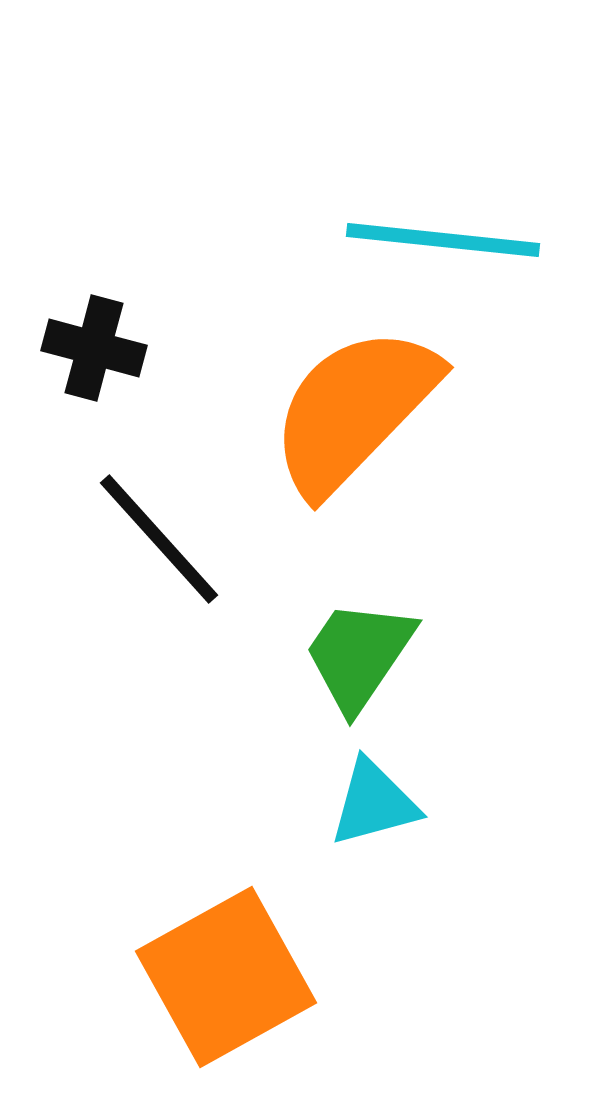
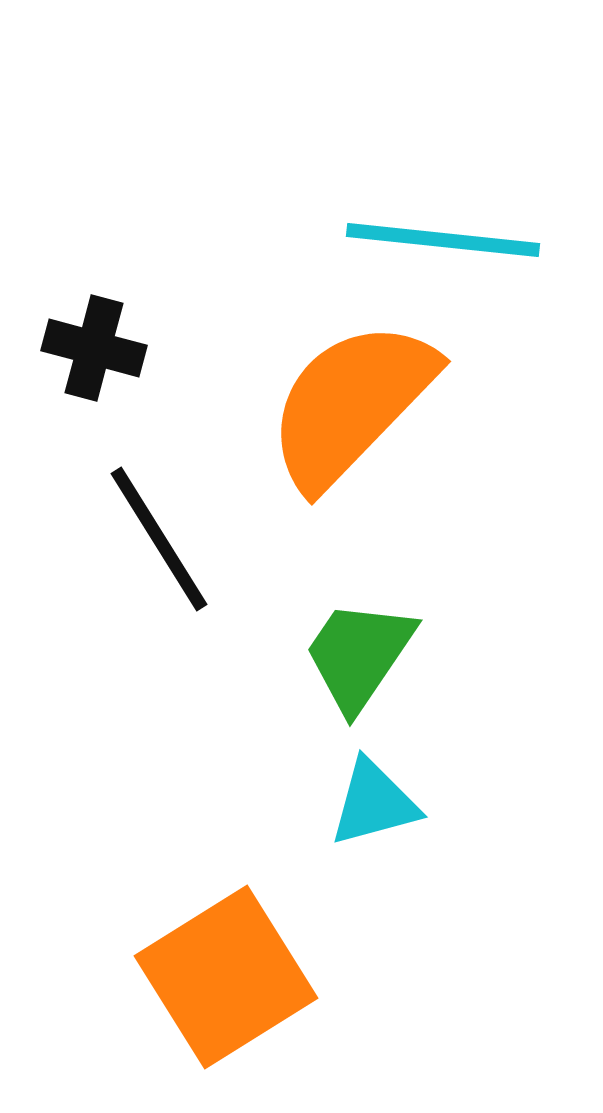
orange semicircle: moved 3 px left, 6 px up
black line: rotated 10 degrees clockwise
orange square: rotated 3 degrees counterclockwise
